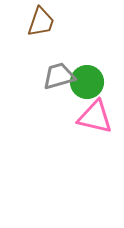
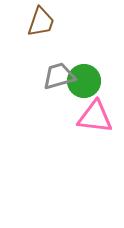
green circle: moved 3 px left, 1 px up
pink triangle: rotated 6 degrees counterclockwise
